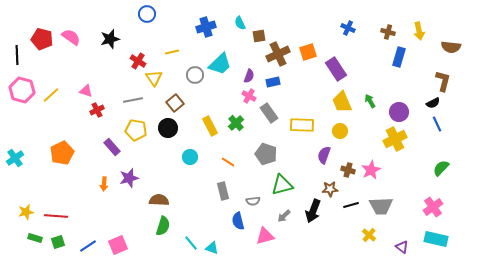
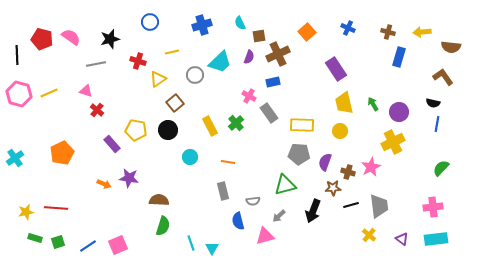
blue circle at (147, 14): moved 3 px right, 8 px down
blue cross at (206, 27): moved 4 px left, 2 px up
yellow arrow at (419, 31): moved 3 px right, 1 px down; rotated 96 degrees clockwise
orange square at (308, 52): moved 1 px left, 20 px up; rotated 24 degrees counterclockwise
red cross at (138, 61): rotated 14 degrees counterclockwise
cyan trapezoid at (220, 64): moved 2 px up
purple semicircle at (249, 76): moved 19 px up
yellow triangle at (154, 78): moved 4 px right, 1 px down; rotated 30 degrees clockwise
brown L-shape at (443, 81): moved 4 px up; rotated 50 degrees counterclockwise
pink hexagon at (22, 90): moved 3 px left, 4 px down
yellow line at (51, 95): moved 2 px left, 2 px up; rotated 18 degrees clockwise
gray line at (133, 100): moved 37 px left, 36 px up
green arrow at (370, 101): moved 3 px right, 3 px down
yellow trapezoid at (342, 102): moved 2 px right, 1 px down; rotated 10 degrees clockwise
black semicircle at (433, 103): rotated 40 degrees clockwise
red cross at (97, 110): rotated 24 degrees counterclockwise
blue line at (437, 124): rotated 35 degrees clockwise
black circle at (168, 128): moved 2 px down
yellow cross at (395, 139): moved 2 px left, 3 px down
purple rectangle at (112, 147): moved 3 px up
gray pentagon at (266, 154): moved 33 px right; rotated 15 degrees counterclockwise
purple semicircle at (324, 155): moved 1 px right, 7 px down
orange line at (228, 162): rotated 24 degrees counterclockwise
brown cross at (348, 170): moved 2 px down
pink star at (371, 170): moved 3 px up
purple star at (129, 178): rotated 24 degrees clockwise
orange arrow at (104, 184): rotated 72 degrees counterclockwise
green triangle at (282, 185): moved 3 px right
brown star at (330, 189): moved 3 px right, 1 px up
gray trapezoid at (381, 206): moved 2 px left; rotated 95 degrees counterclockwise
pink cross at (433, 207): rotated 30 degrees clockwise
red line at (56, 216): moved 8 px up
gray arrow at (284, 216): moved 5 px left
cyan rectangle at (436, 239): rotated 20 degrees counterclockwise
cyan line at (191, 243): rotated 21 degrees clockwise
purple triangle at (402, 247): moved 8 px up
cyan triangle at (212, 248): rotated 40 degrees clockwise
